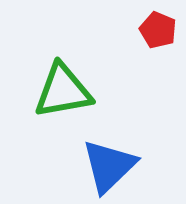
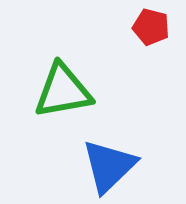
red pentagon: moved 7 px left, 3 px up; rotated 9 degrees counterclockwise
